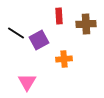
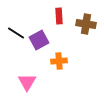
brown cross: rotated 12 degrees clockwise
orange cross: moved 5 px left, 2 px down
